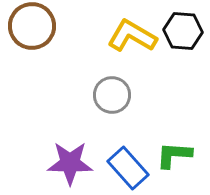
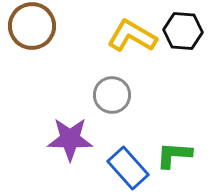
purple star: moved 24 px up
